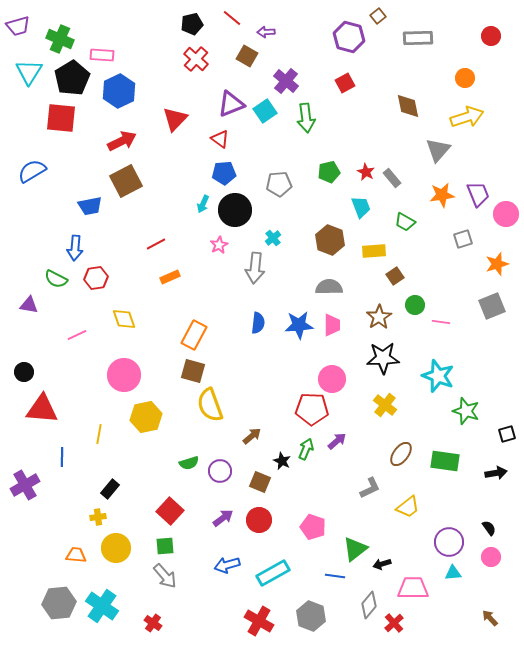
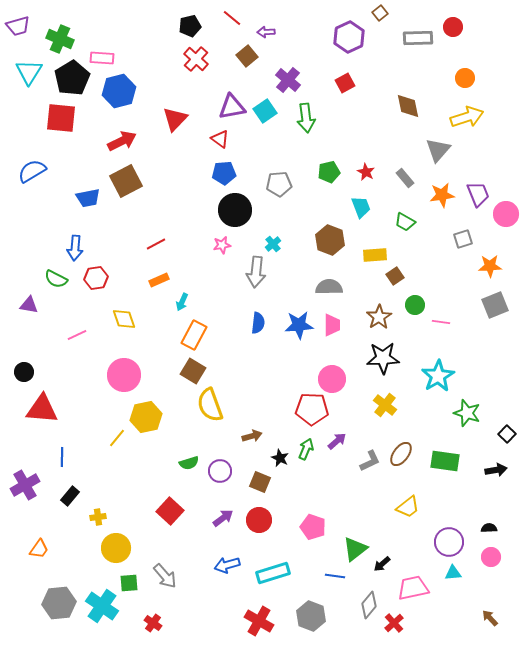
brown square at (378, 16): moved 2 px right, 3 px up
black pentagon at (192, 24): moved 2 px left, 2 px down
red circle at (491, 36): moved 38 px left, 9 px up
purple hexagon at (349, 37): rotated 20 degrees clockwise
pink rectangle at (102, 55): moved 3 px down
brown square at (247, 56): rotated 20 degrees clockwise
purple cross at (286, 81): moved 2 px right, 1 px up
blue hexagon at (119, 91): rotated 12 degrees clockwise
purple triangle at (231, 104): moved 1 px right, 3 px down; rotated 12 degrees clockwise
gray rectangle at (392, 178): moved 13 px right
cyan arrow at (203, 204): moved 21 px left, 98 px down
blue trapezoid at (90, 206): moved 2 px left, 8 px up
cyan cross at (273, 238): moved 6 px down
pink star at (219, 245): moved 3 px right; rotated 18 degrees clockwise
yellow rectangle at (374, 251): moved 1 px right, 4 px down
orange star at (497, 264): moved 7 px left, 2 px down; rotated 15 degrees clockwise
gray arrow at (255, 268): moved 1 px right, 4 px down
orange rectangle at (170, 277): moved 11 px left, 3 px down
gray square at (492, 306): moved 3 px right, 1 px up
brown square at (193, 371): rotated 15 degrees clockwise
cyan star at (438, 376): rotated 20 degrees clockwise
green star at (466, 411): moved 1 px right, 2 px down
yellow line at (99, 434): moved 18 px right, 4 px down; rotated 30 degrees clockwise
black square at (507, 434): rotated 30 degrees counterclockwise
brown arrow at (252, 436): rotated 24 degrees clockwise
black star at (282, 461): moved 2 px left, 3 px up
black arrow at (496, 473): moved 3 px up
gray L-shape at (370, 488): moved 27 px up
black rectangle at (110, 489): moved 40 px left, 7 px down
black semicircle at (489, 528): rotated 56 degrees counterclockwise
green square at (165, 546): moved 36 px left, 37 px down
orange trapezoid at (76, 555): moved 37 px left, 6 px up; rotated 120 degrees clockwise
black arrow at (382, 564): rotated 24 degrees counterclockwise
cyan rectangle at (273, 573): rotated 12 degrees clockwise
pink trapezoid at (413, 588): rotated 12 degrees counterclockwise
